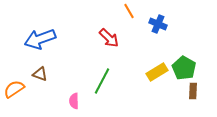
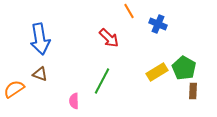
blue arrow: rotated 80 degrees counterclockwise
